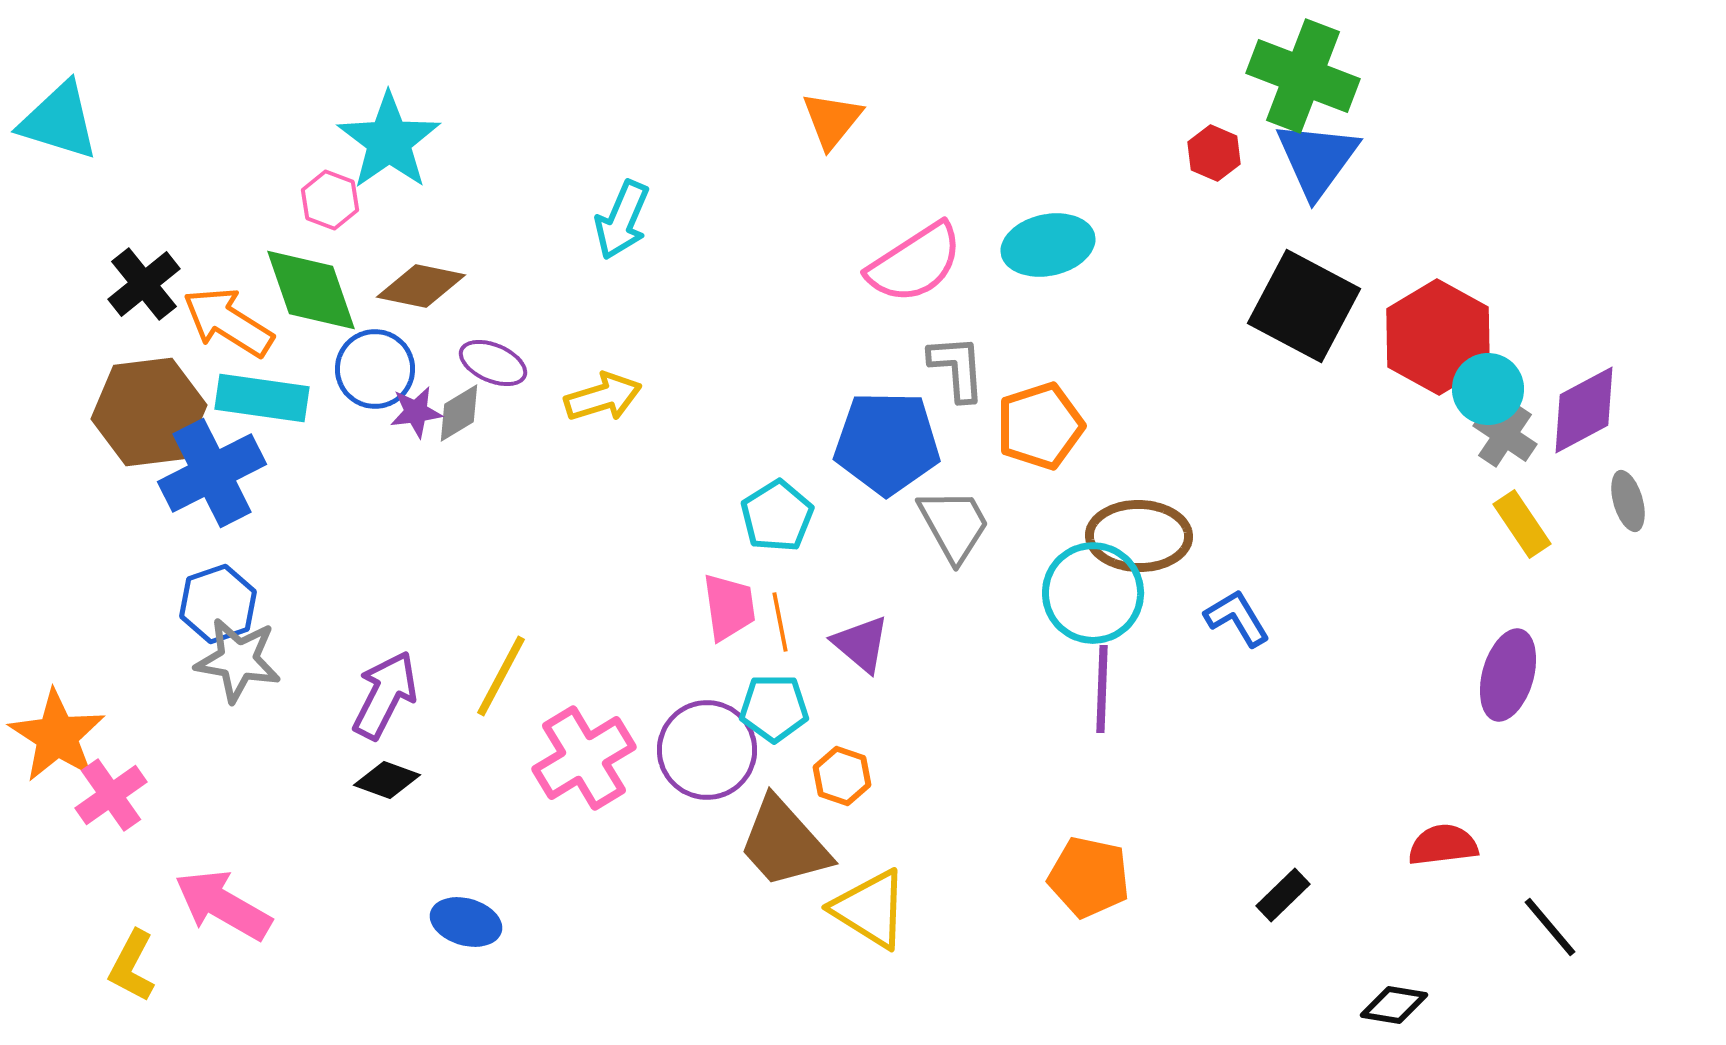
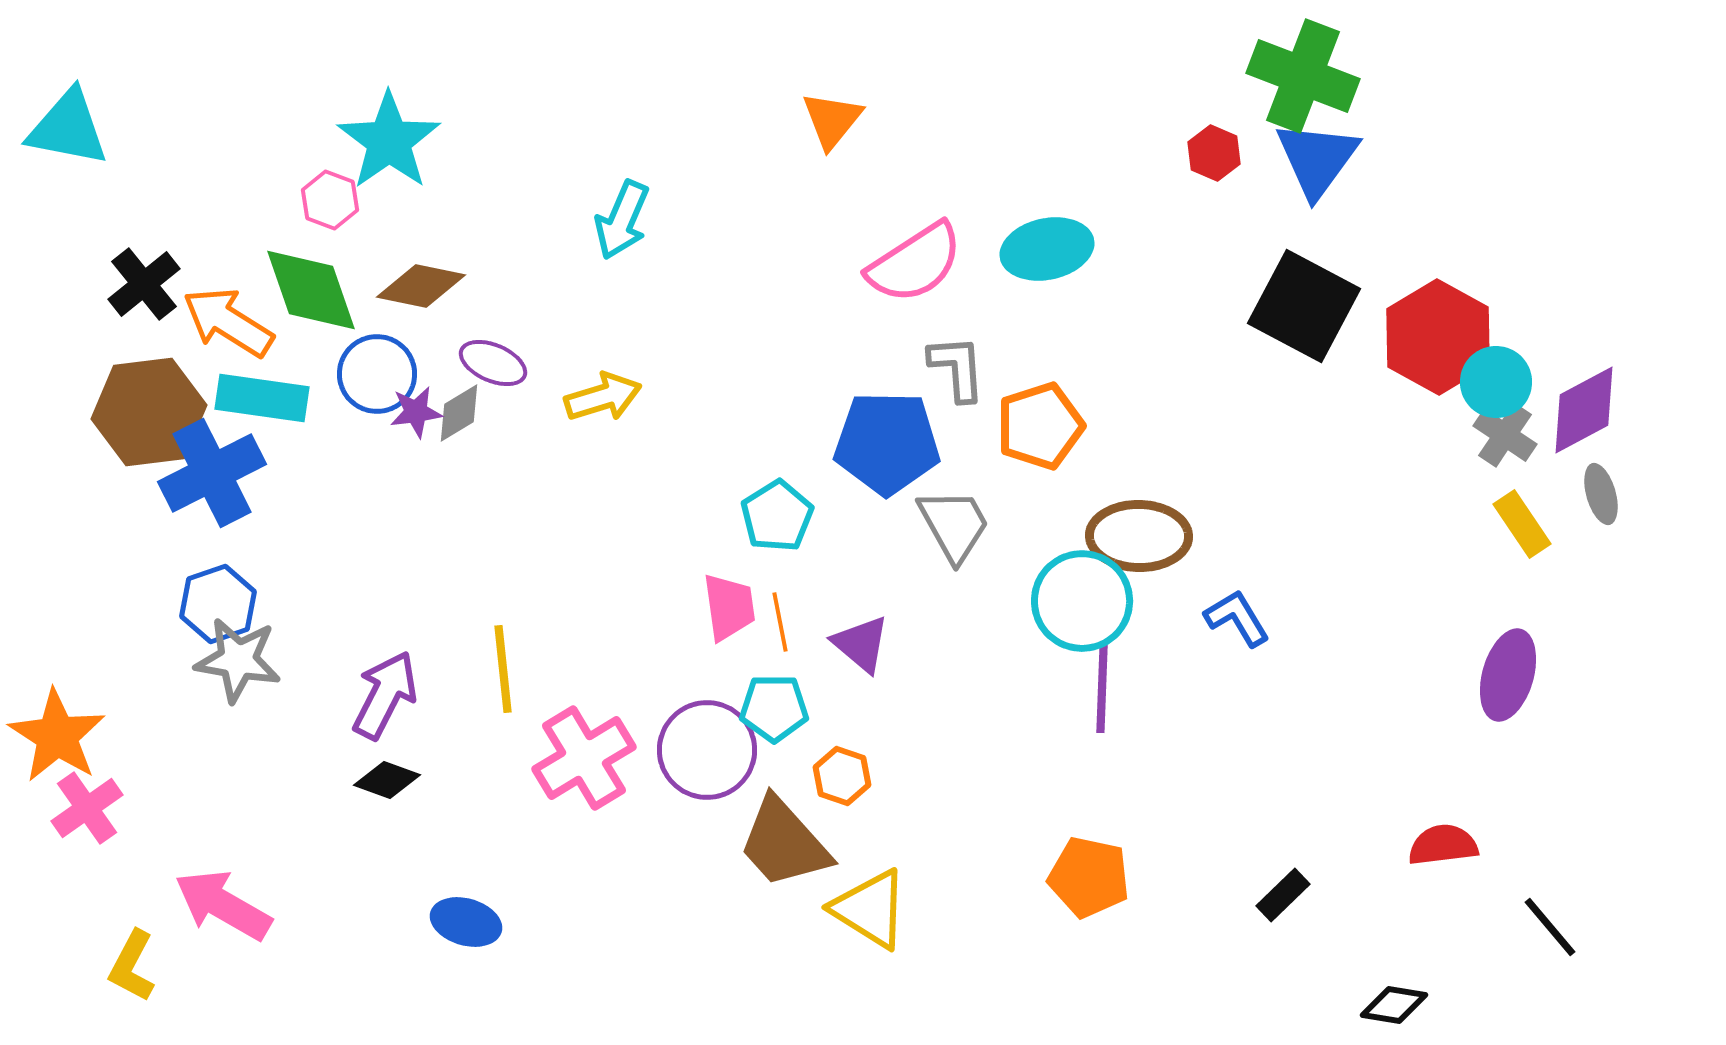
cyan triangle at (59, 121): moved 9 px right, 7 px down; rotated 6 degrees counterclockwise
cyan ellipse at (1048, 245): moved 1 px left, 4 px down
blue circle at (375, 369): moved 2 px right, 5 px down
cyan circle at (1488, 389): moved 8 px right, 7 px up
gray ellipse at (1628, 501): moved 27 px left, 7 px up
cyan circle at (1093, 593): moved 11 px left, 8 px down
yellow line at (501, 676): moved 2 px right, 7 px up; rotated 34 degrees counterclockwise
pink cross at (111, 795): moved 24 px left, 13 px down
